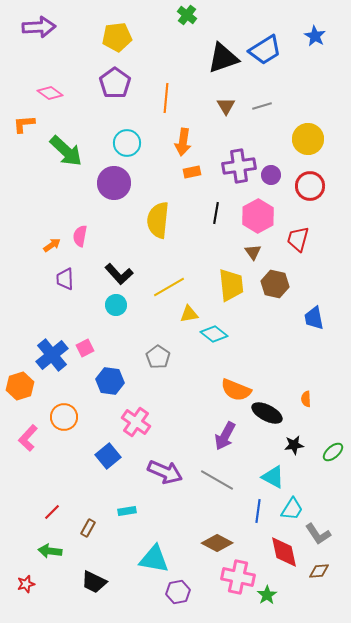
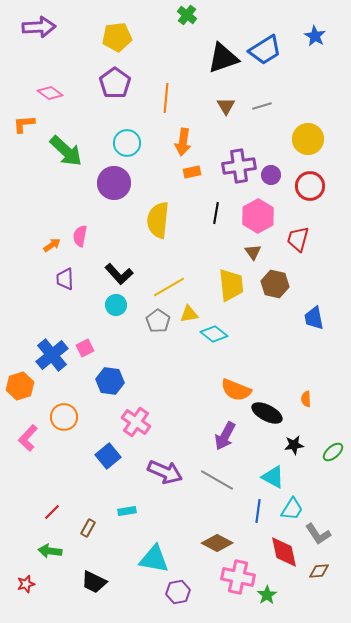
gray pentagon at (158, 357): moved 36 px up
